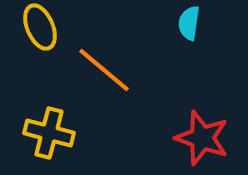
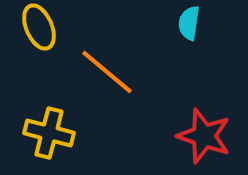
yellow ellipse: moved 1 px left
orange line: moved 3 px right, 2 px down
red star: moved 2 px right, 2 px up
